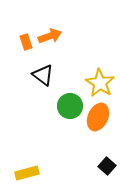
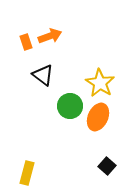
yellow rectangle: rotated 60 degrees counterclockwise
